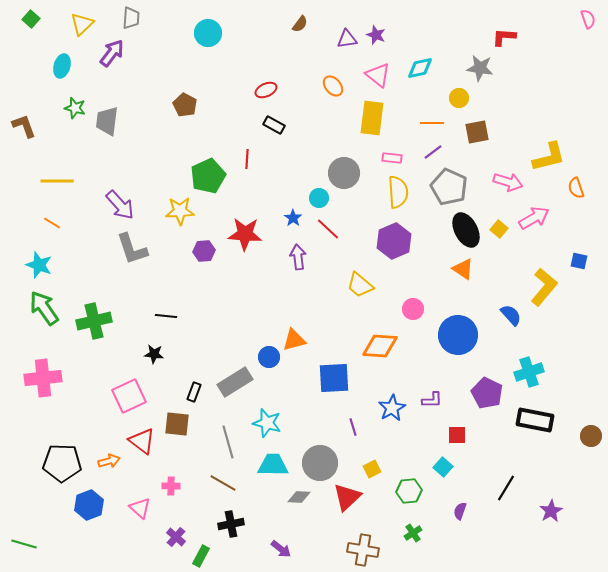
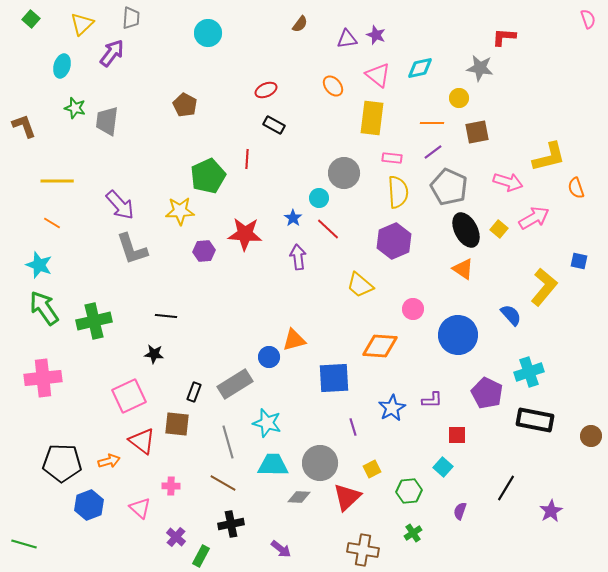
gray rectangle at (235, 382): moved 2 px down
